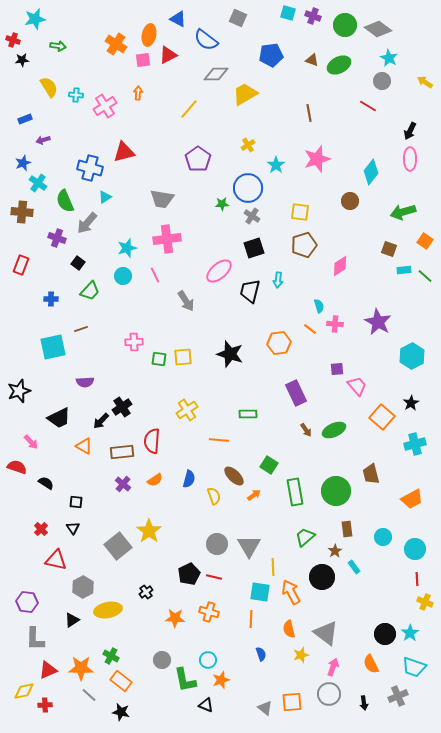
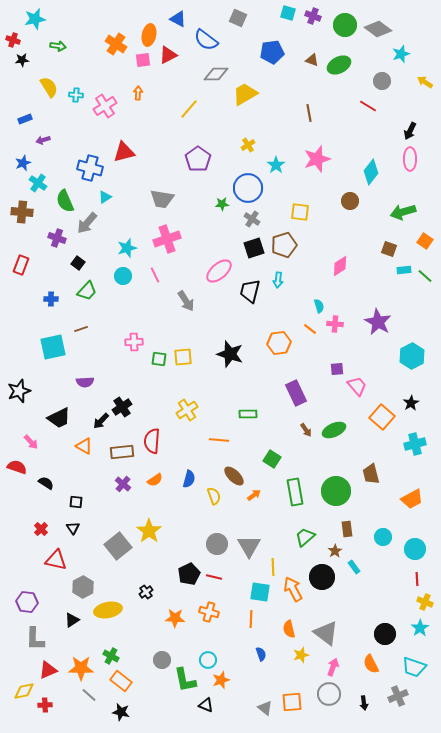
blue pentagon at (271, 55): moved 1 px right, 3 px up
cyan star at (389, 58): moved 12 px right, 4 px up; rotated 24 degrees clockwise
gray cross at (252, 216): moved 3 px down
pink cross at (167, 239): rotated 12 degrees counterclockwise
brown pentagon at (304, 245): moved 20 px left
green trapezoid at (90, 291): moved 3 px left
green square at (269, 465): moved 3 px right, 6 px up
orange arrow at (291, 592): moved 2 px right, 3 px up
cyan star at (410, 633): moved 10 px right, 5 px up
